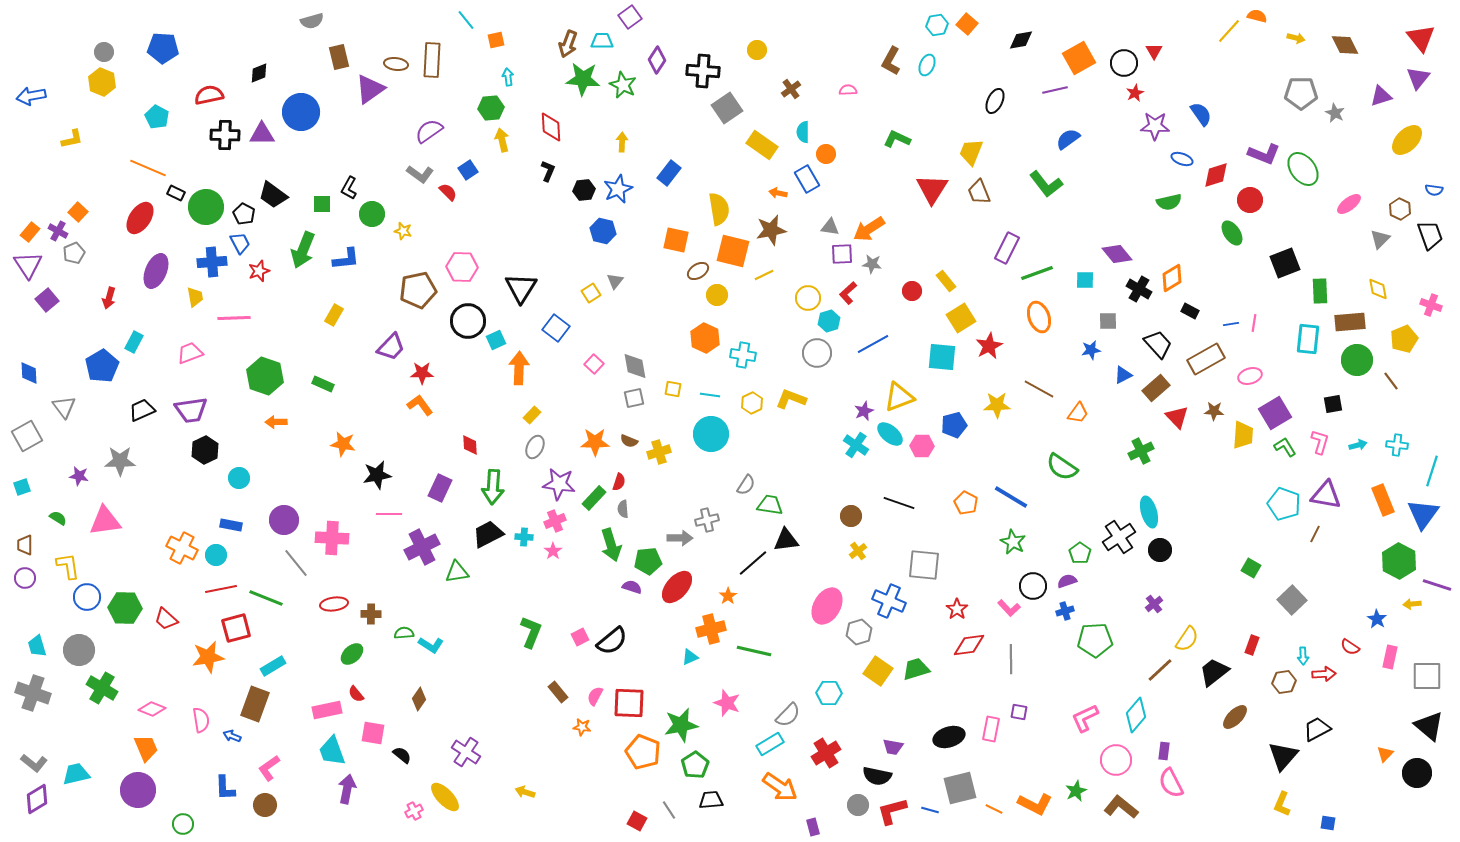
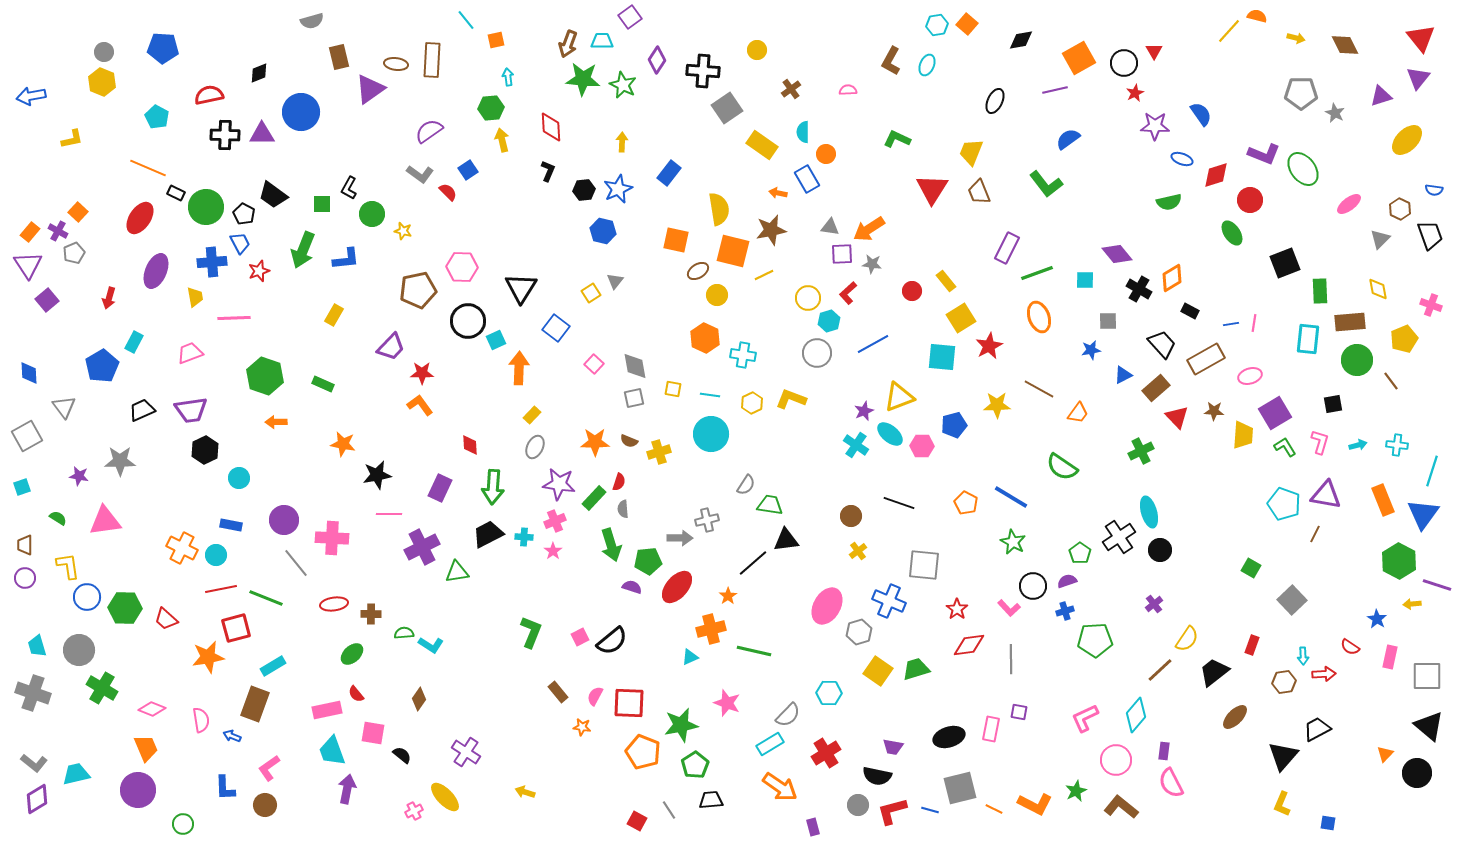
black trapezoid at (1158, 344): moved 4 px right
